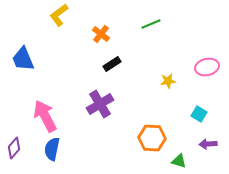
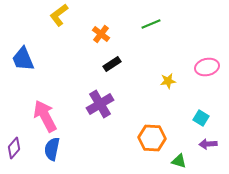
cyan square: moved 2 px right, 4 px down
